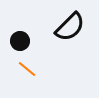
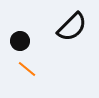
black semicircle: moved 2 px right
